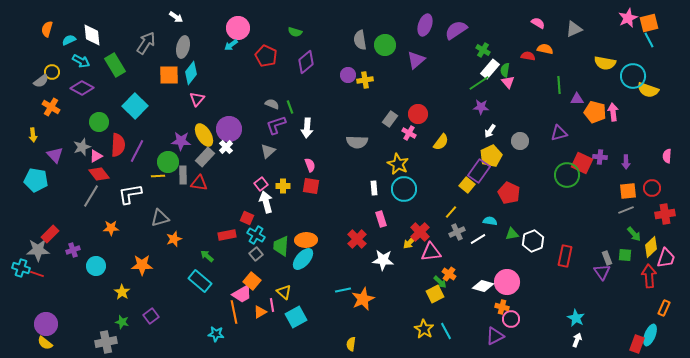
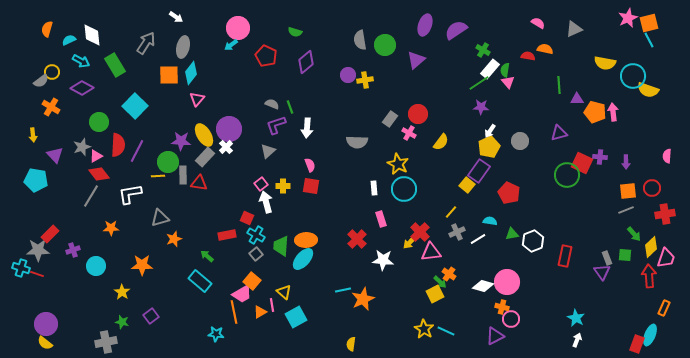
yellow pentagon at (491, 156): moved 2 px left, 9 px up
cyan line at (446, 331): rotated 36 degrees counterclockwise
